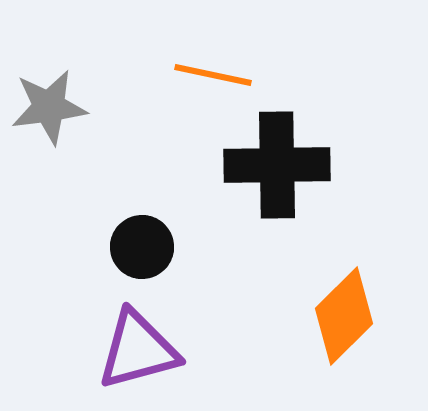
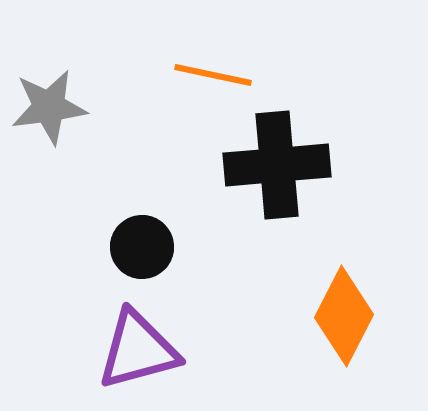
black cross: rotated 4 degrees counterclockwise
orange diamond: rotated 18 degrees counterclockwise
